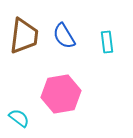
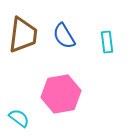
brown trapezoid: moved 1 px left, 1 px up
